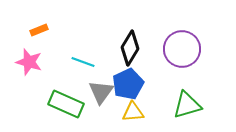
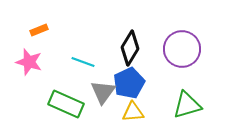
blue pentagon: moved 1 px right, 1 px up
gray triangle: moved 2 px right
